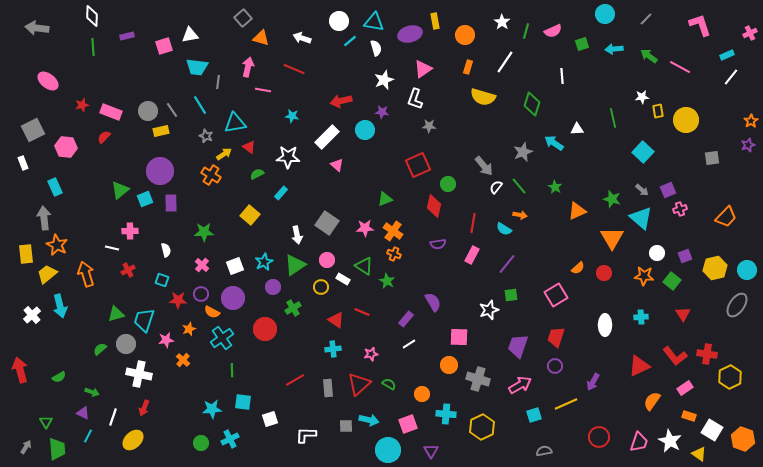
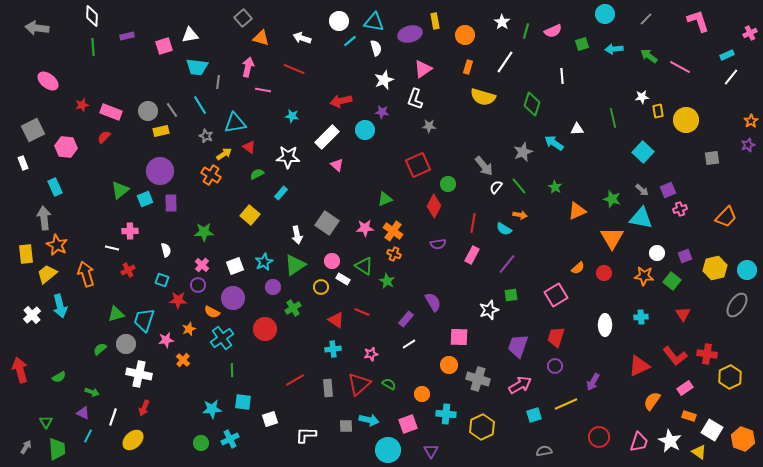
pink L-shape at (700, 25): moved 2 px left, 4 px up
red diamond at (434, 206): rotated 15 degrees clockwise
cyan triangle at (641, 218): rotated 30 degrees counterclockwise
pink circle at (327, 260): moved 5 px right, 1 px down
purple circle at (201, 294): moved 3 px left, 9 px up
yellow triangle at (699, 454): moved 2 px up
